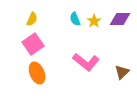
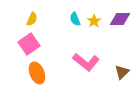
pink square: moved 4 px left
